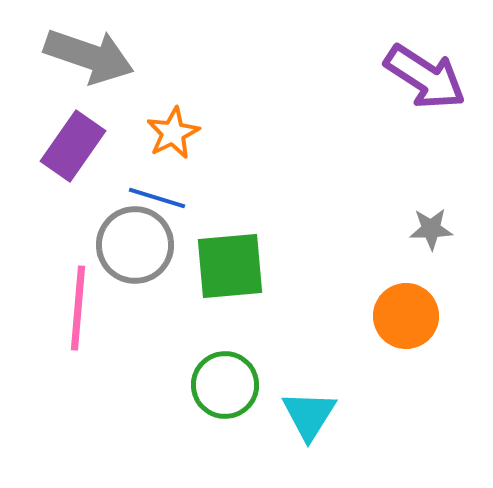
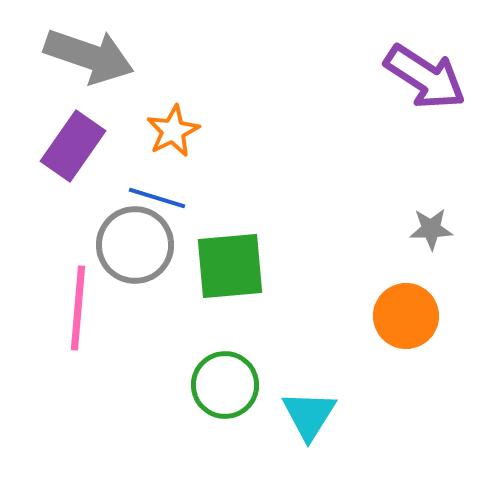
orange star: moved 2 px up
